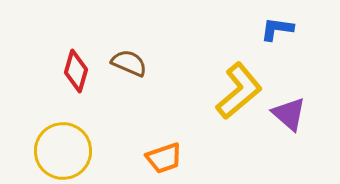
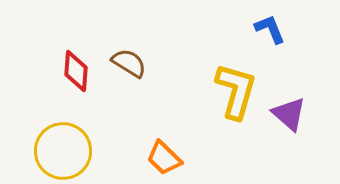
blue L-shape: moved 7 px left; rotated 60 degrees clockwise
brown semicircle: rotated 9 degrees clockwise
red diamond: rotated 12 degrees counterclockwise
yellow L-shape: moved 3 px left; rotated 34 degrees counterclockwise
orange trapezoid: rotated 63 degrees clockwise
